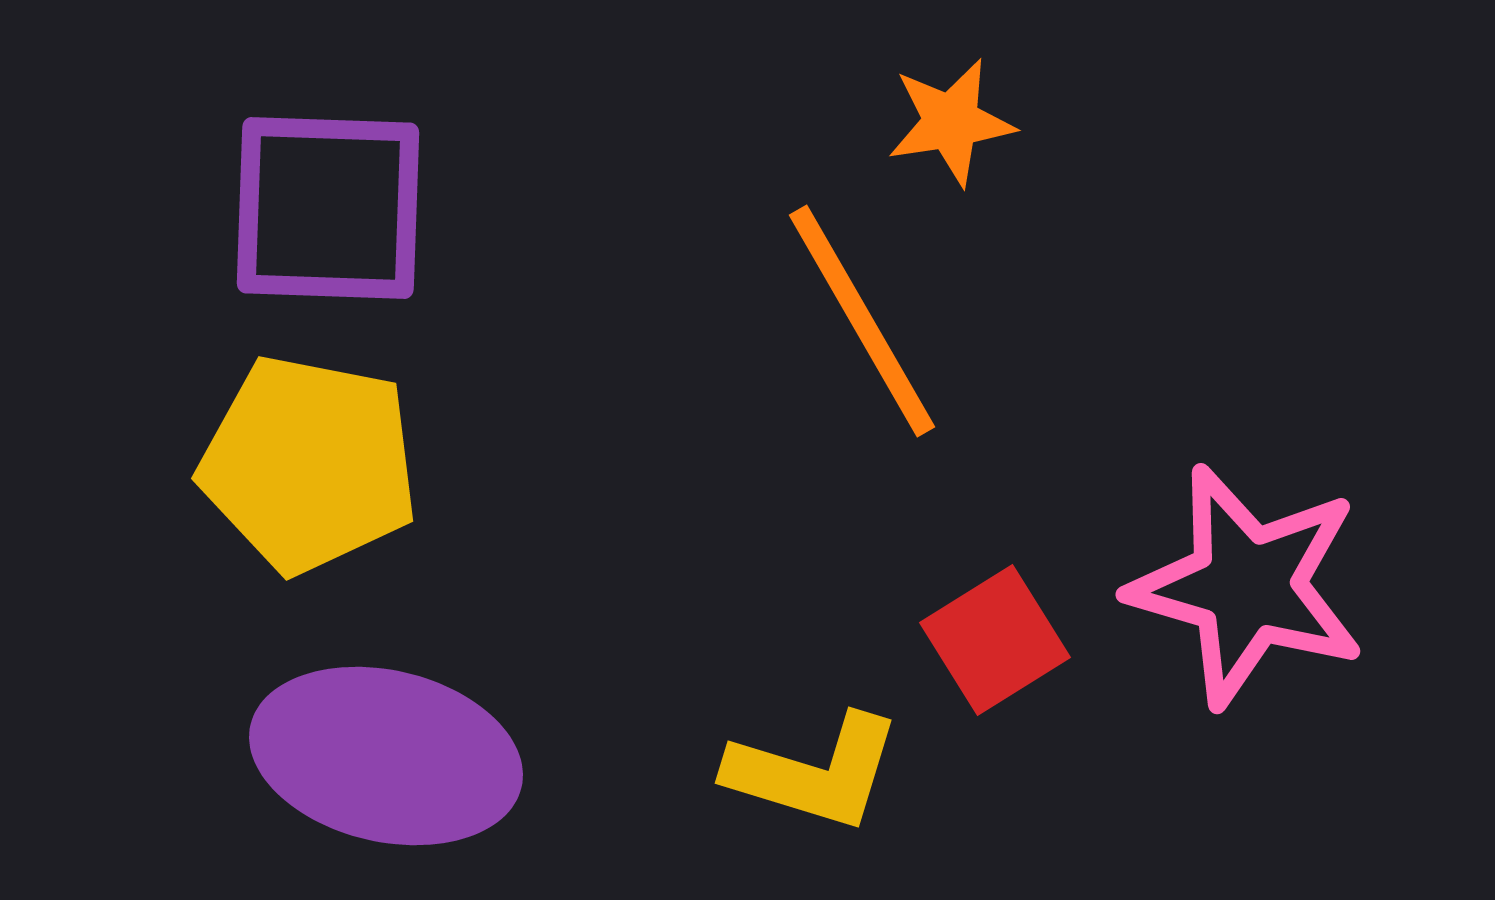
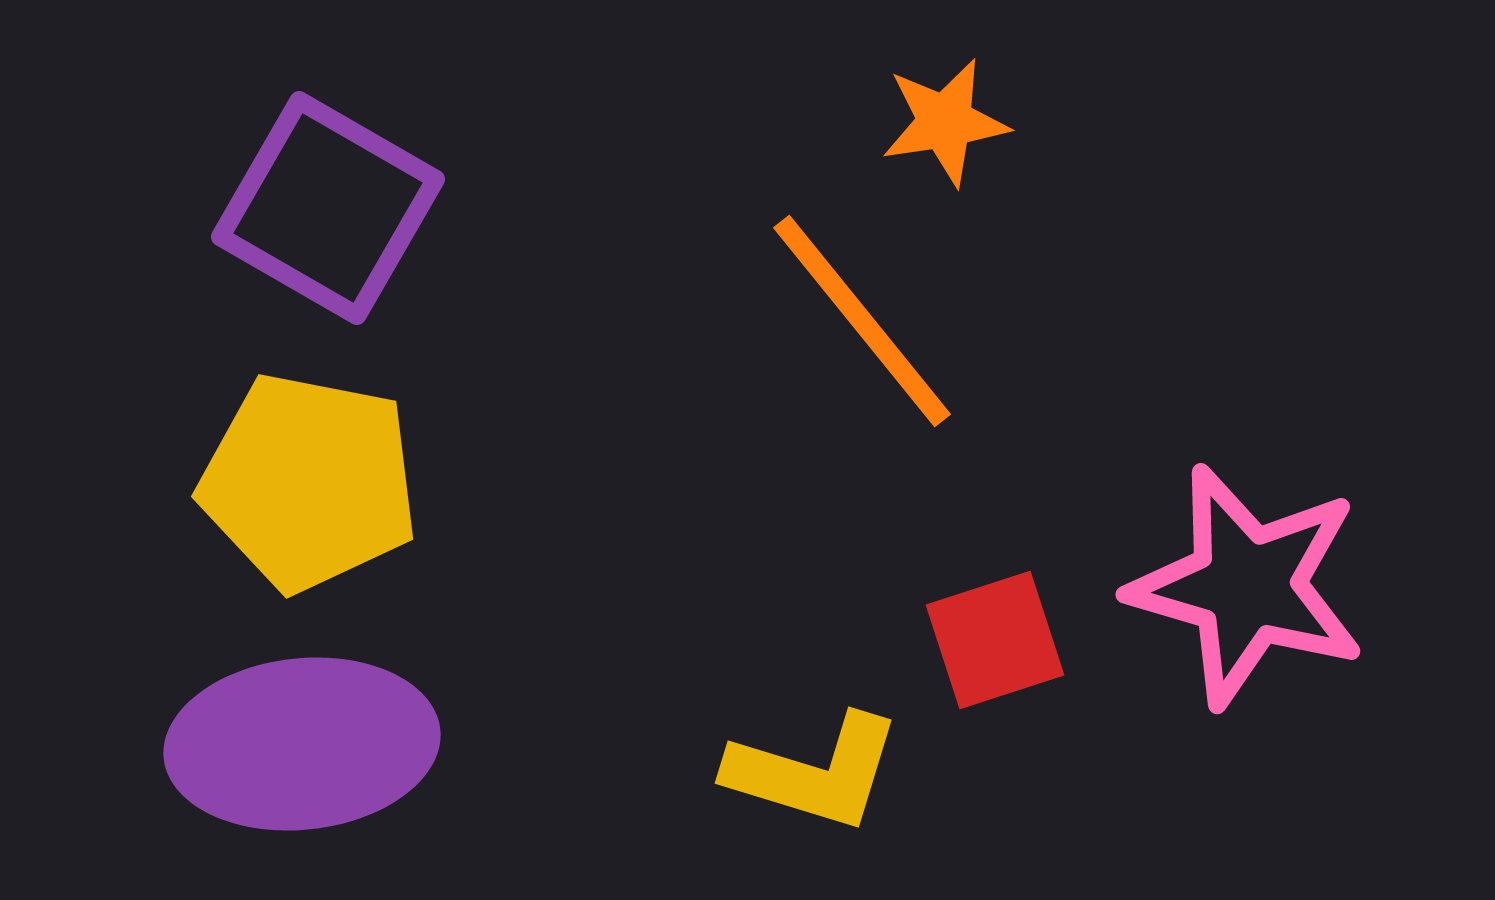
orange star: moved 6 px left
purple square: rotated 28 degrees clockwise
orange line: rotated 9 degrees counterclockwise
yellow pentagon: moved 18 px down
red square: rotated 14 degrees clockwise
purple ellipse: moved 84 px left, 12 px up; rotated 19 degrees counterclockwise
